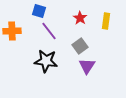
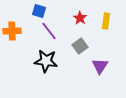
purple triangle: moved 13 px right
